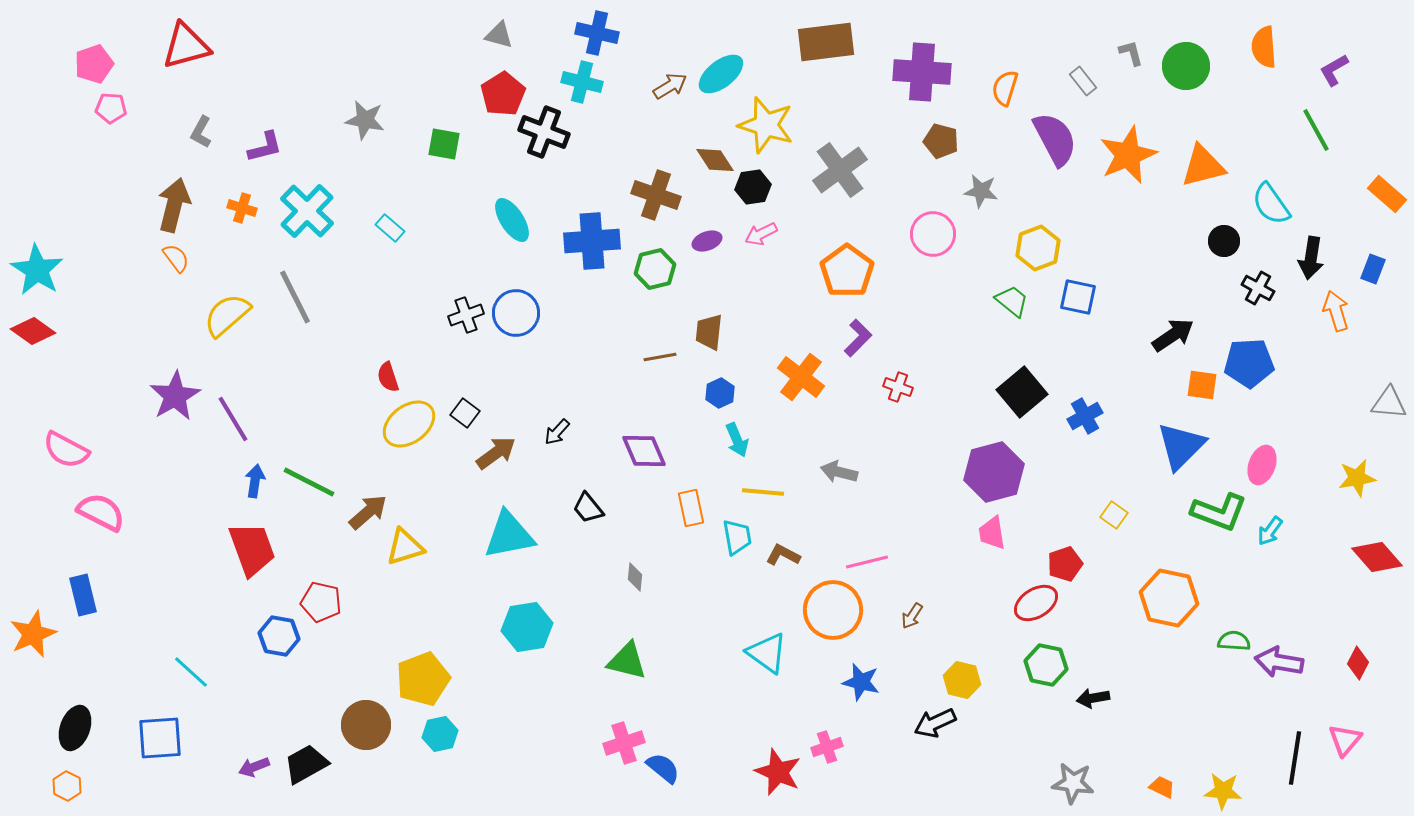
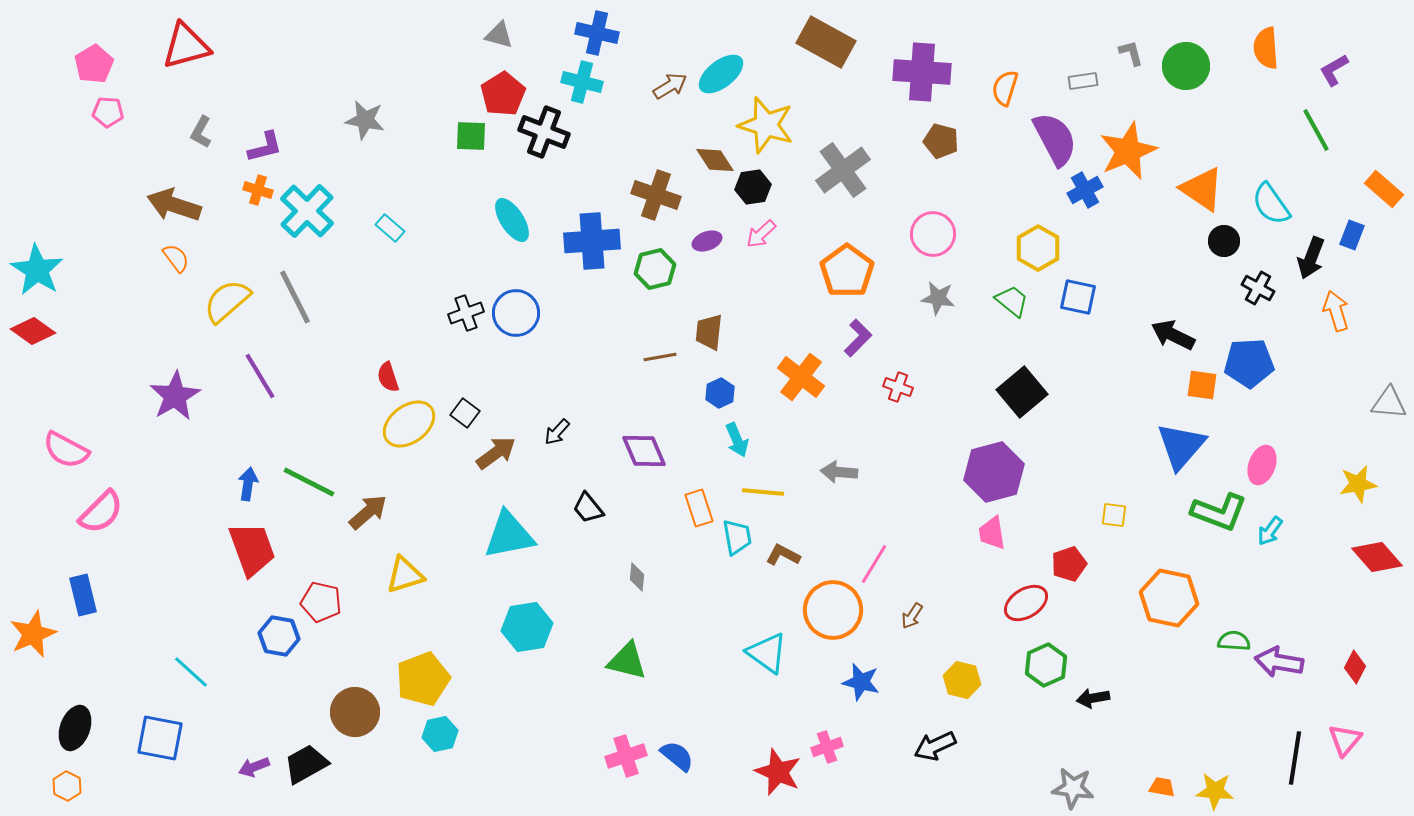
brown rectangle at (826, 42): rotated 36 degrees clockwise
orange semicircle at (1264, 47): moved 2 px right, 1 px down
pink pentagon at (94, 64): rotated 12 degrees counterclockwise
gray rectangle at (1083, 81): rotated 60 degrees counterclockwise
pink pentagon at (111, 108): moved 3 px left, 4 px down
green square at (444, 144): moved 27 px right, 8 px up; rotated 8 degrees counterclockwise
orange star at (1128, 155): moved 4 px up
orange triangle at (1203, 166): moved 1 px left, 23 px down; rotated 48 degrees clockwise
gray cross at (840, 170): moved 3 px right
gray star at (981, 191): moved 43 px left, 107 px down
orange rectangle at (1387, 194): moved 3 px left, 5 px up
brown arrow at (174, 205): rotated 86 degrees counterclockwise
orange cross at (242, 208): moved 16 px right, 18 px up
pink arrow at (761, 234): rotated 16 degrees counterclockwise
yellow hexagon at (1038, 248): rotated 9 degrees counterclockwise
black arrow at (1311, 258): rotated 12 degrees clockwise
blue rectangle at (1373, 269): moved 21 px left, 34 px up
yellow semicircle at (227, 315): moved 14 px up
black cross at (466, 315): moved 2 px up
black arrow at (1173, 335): rotated 120 degrees counterclockwise
blue cross at (1085, 416): moved 226 px up
purple line at (233, 419): moved 27 px right, 43 px up
blue triangle at (1181, 446): rotated 4 degrees counterclockwise
gray arrow at (839, 472): rotated 9 degrees counterclockwise
yellow star at (1357, 478): moved 1 px right, 6 px down
blue arrow at (255, 481): moved 7 px left, 3 px down
orange rectangle at (691, 508): moved 8 px right; rotated 6 degrees counterclockwise
pink semicircle at (101, 512): rotated 108 degrees clockwise
yellow square at (1114, 515): rotated 28 degrees counterclockwise
yellow triangle at (405, 547): moved 28 px down
pink line at (867, 562): moved 7 px right, 2 px down; rotated 45 degrees counterclockwise
red pentagon at (1065, 564): moved 4 px right
gray diamond at (635, 577): moved 2 px right
red ellipse at (1036, 603): moved 10 px left
red diamond at (1358, 663): moved 3 px left, 4 px down
green hexagon at (1046, 665): rotated 24 degrees clockwise
black arrow at (935, 723): moved 23 px down
brown circle at (366, 725): moved 11 px left, 13 px up
blue square at (160, 738): rotated 15 degrees clockwise
pink cross at (624, 743): moved 2 px right, 13 px down
blue semicircle at (663, 768): moved 14 px right, 12 px up
gray star at (1073, 783): moved 5 px down
orange trapezoid at (1162, 787): rotated 16 degrees counterclockwise
yellow star at (1223, 791): moved 8 px left
